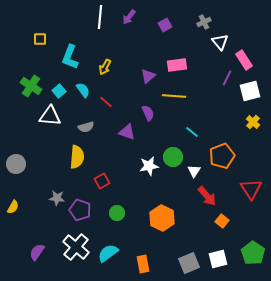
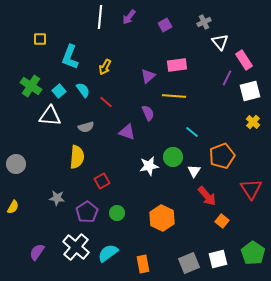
purple pentagon at (80, 210): moved 7 px right, 2 px down; rotated 20 degrees clockwise
